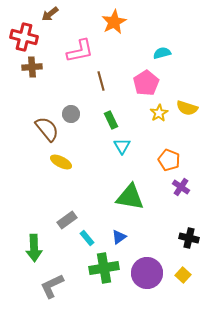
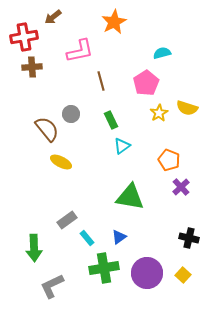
brown arrow: moved 3 px right, 3 px down
red cross: rotated 24 degrees counterclockwise
cyan triangle: rotated 24 degrees clockwise
purple cross: rotated 12 degrees clockwise
